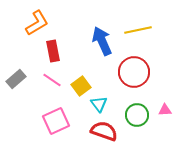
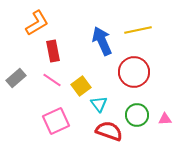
gray rectangle: moved 1 px up
pink triangle: moved 9 px down
red semicircle: moved 5 px right
